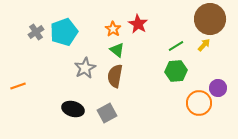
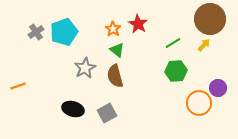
green line: moved 3 px left, 3 px up
brown semicircle: rotated 25 degrees counterclockwise
